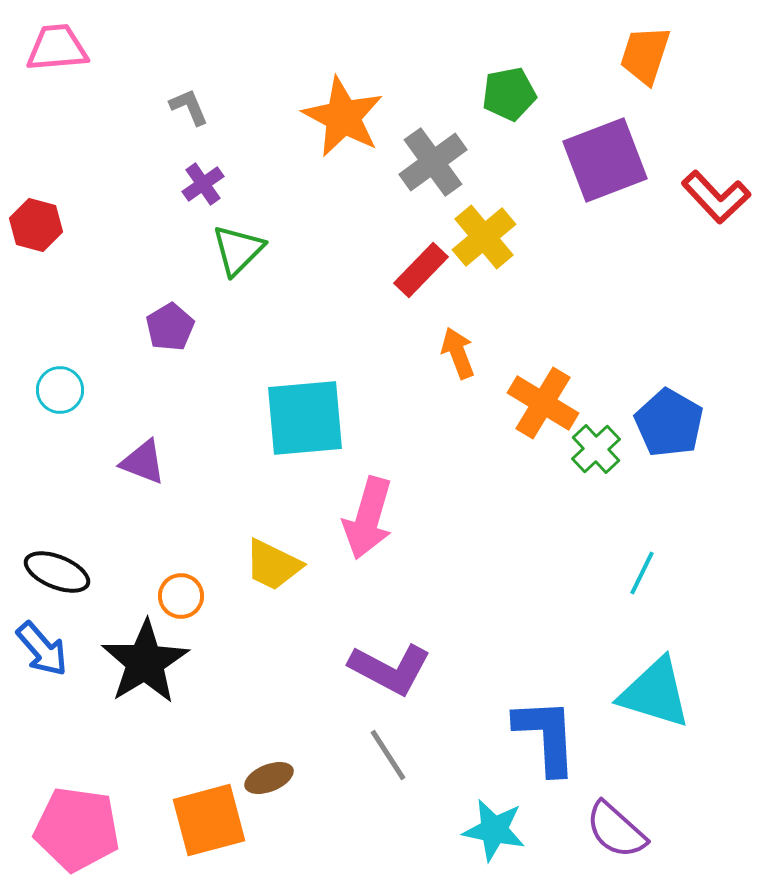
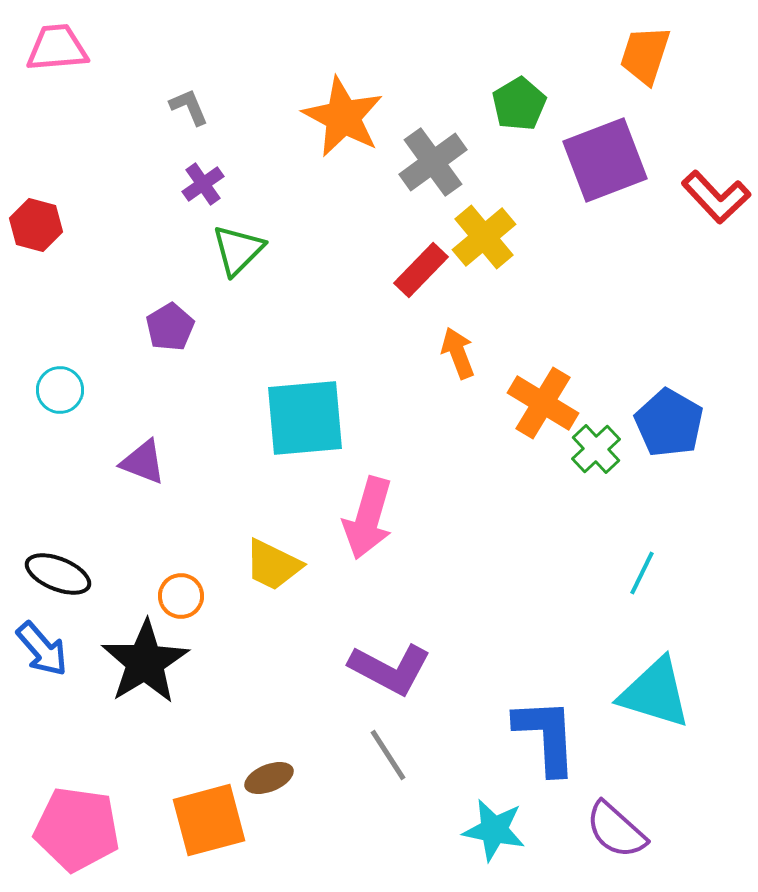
green pentagon: moved 10 px right, 10 px down; rotated 20 degrees counterclockwise
black ellipse: moved 1 px right, 2 px down
